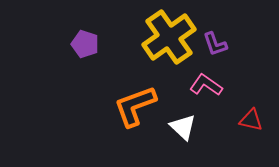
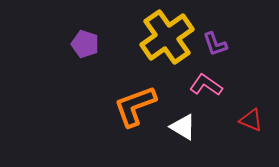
yellow cross: moved 2 px left
red triangle: rotated 10 degrees clockwise
white triangle: rotated 12 degrees counterclockwise
